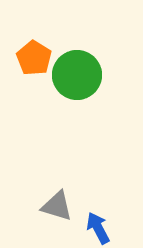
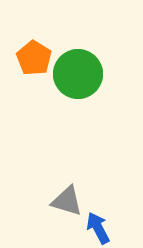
green circle: moved 1 px right, 1 px up
gray triangle: moved 10 px right, 5 px up
